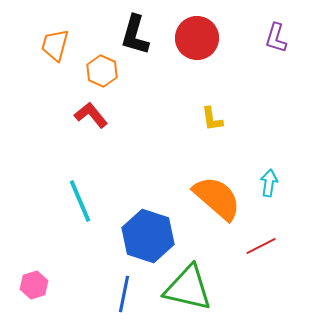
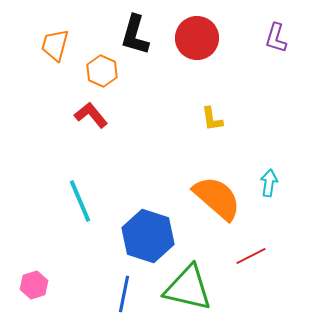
red line: moved 10 px left, 10 px down
